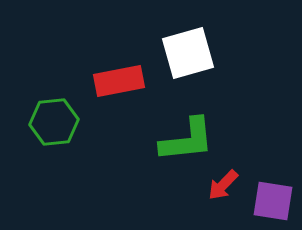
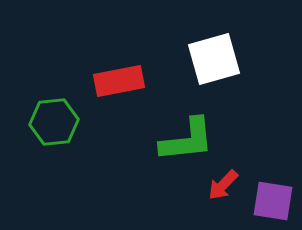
white square: moved 26 px right, 6 px down
